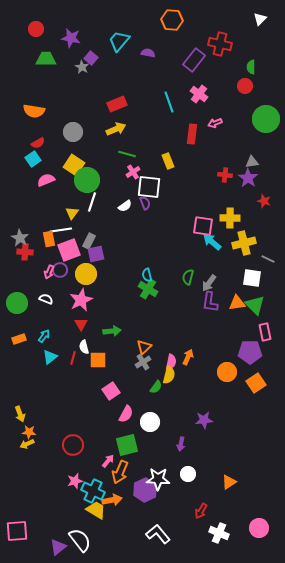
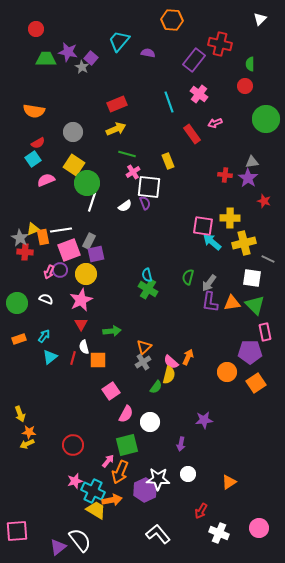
purple star at (71, 38): moved 3 px left, 14 px down
green semicircle at (251, 67): moved 1 px left, 3 px up
red rectangle at (192, 134): rotated 42 degrees counterclockwise
green circle at (87, 180): moved 3 px down
yellow triangle at (72, 213): moved 39 px left, 16 px down; rotated 32 degrees clockwise
orange rectangle at (49, 239): moved 6 px left, 2 px up
orange triangle at (237, 303): moved 5 px left
pink semicircle at (171, 362): rotated 119 degrees clockwise
